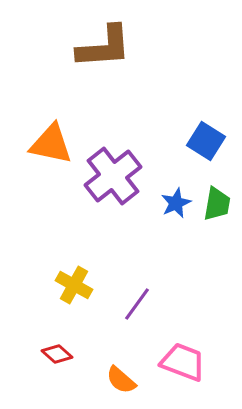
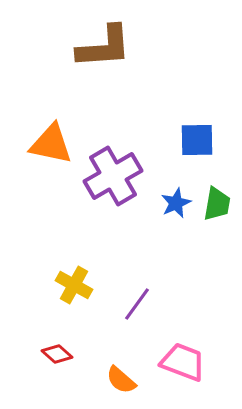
blue square: moved 9 px left, 1 px up; rotated 33 degrees counterclockwise
purple cross: rotated 8 degrees clockwise
